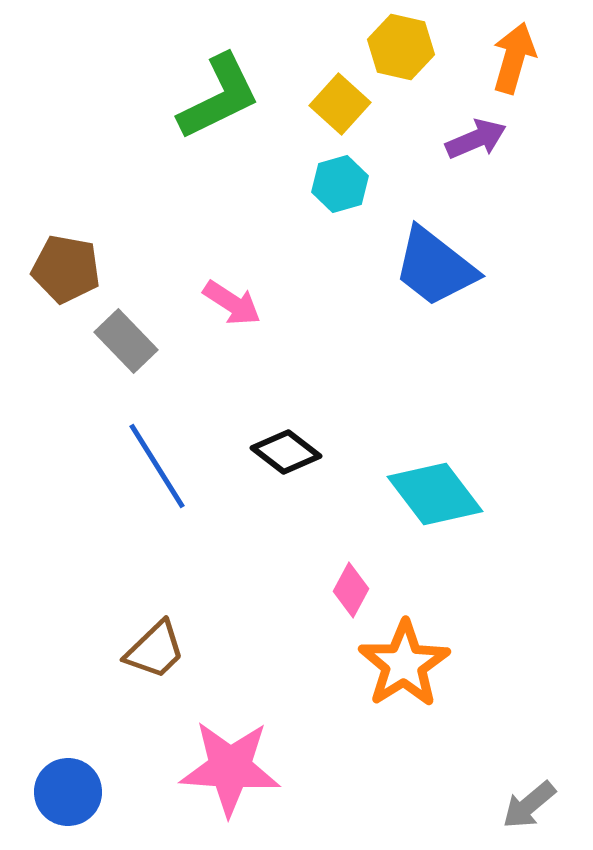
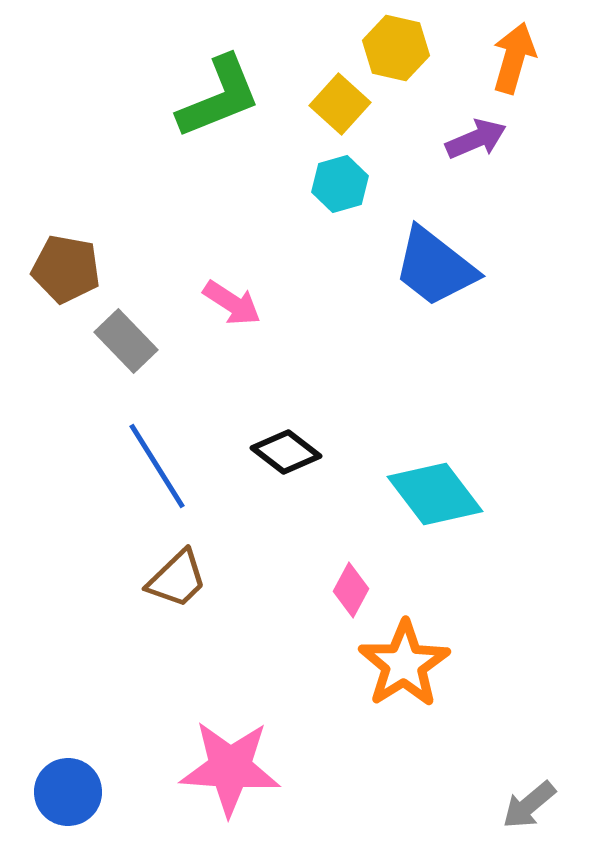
yellow hexagon: moved 5 px left, 1 px down
green L-shape: rotated 4 degrees clockwise
brown trapezoid: moved 22 px right, 71 px up
